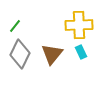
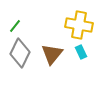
yellow cross: rotated 12 degrees clockwise
gray diamond: moved 1 px up
